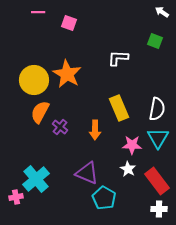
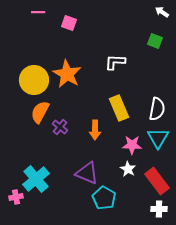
white L-shape: moved 3 px left, 4 px down
